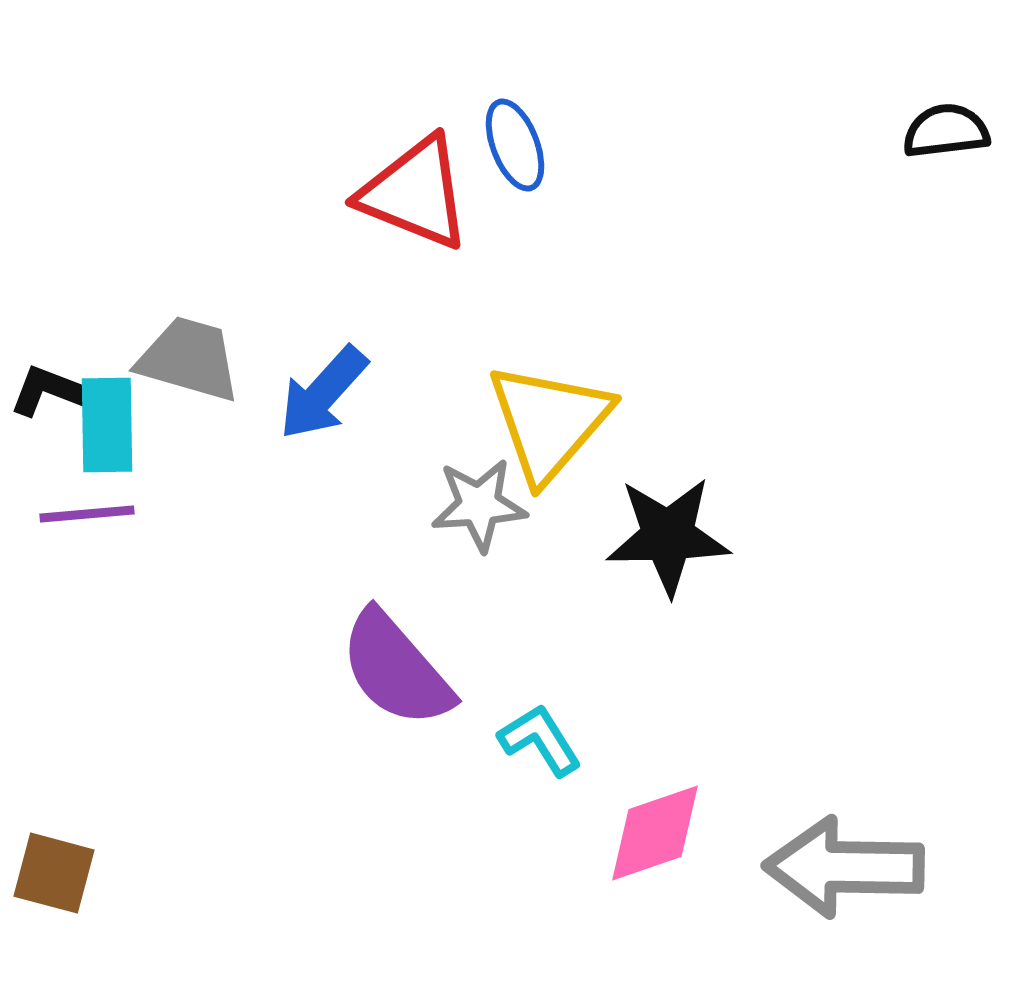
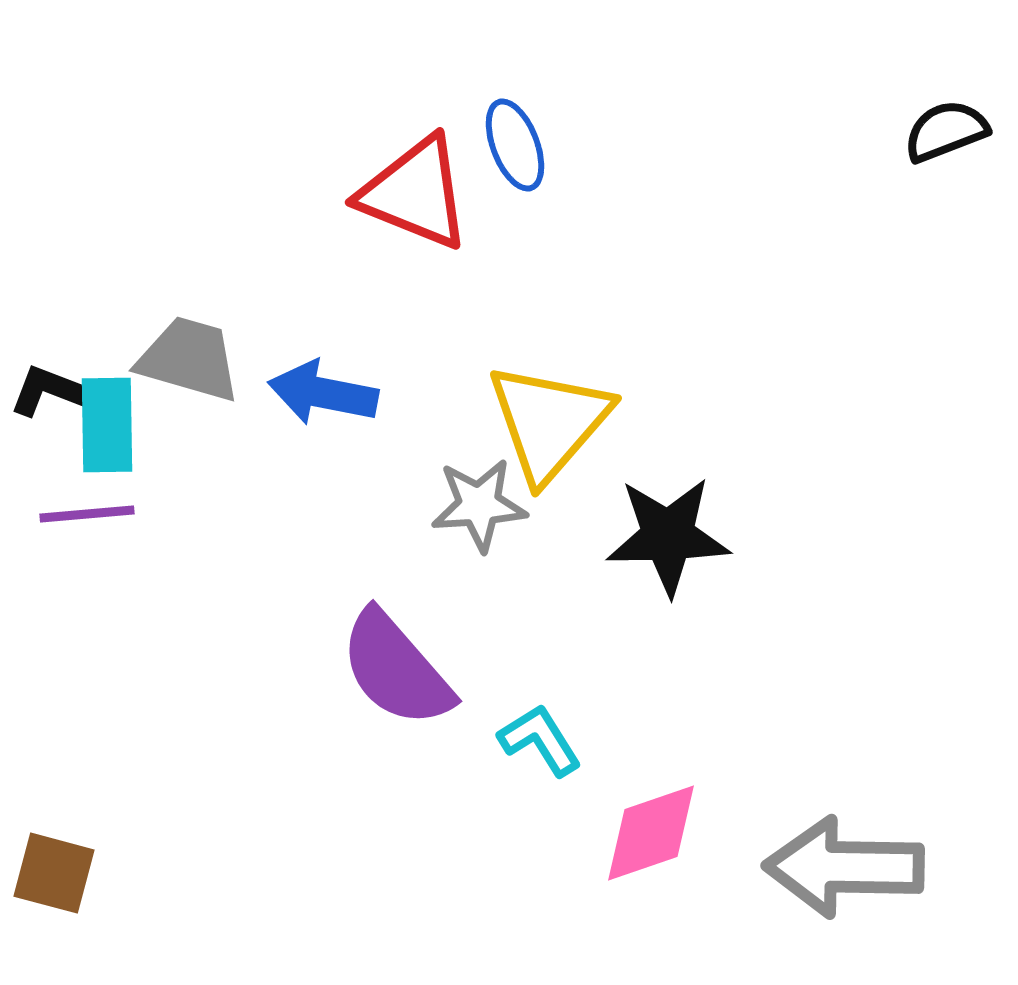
black semicircle: rotated 14 degrees counterclockwise
blue arrow: rotated 59 degrees clockwise
pink diamond: moved 4 px left
